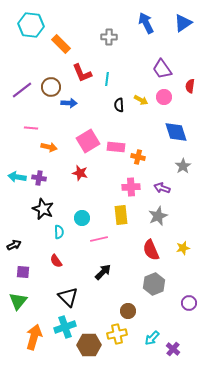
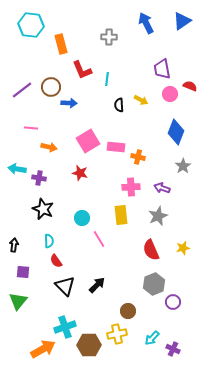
blue triangle at (183, 23): moved 1 px left, 2 px up
orange rectangle at (61, 44): rotated 30 degrees clockwise
purple trapezoid at (162, 69): rotated 25 degrees clockwise
red L-shape at (82, 73): moved 3 px up
red semicircle at (190, 86): rotated 104 degrees clockwise
pink circle at (164, 97): moved 6 px right, 3 px up
blue diamond at (176, 132): rotated 40 degrees clockwise
cyan arrow at (17, 177): moved 8 px up
cyan semicircle at (59, 232): moved 10 px left, 9 px down
pink line at (99, 239): rotated 72 degrees clockwise
black arrow at (14, 245): rotated 56 degrees counterclockwise
black arrow at (103, 272): moved 6 px left, 13 px down
black triangle at (68, 297): moved 3 px left, 11 px up
purple circle at (189, 303): moved 16 px left, 1 px up
orange arrow at (34, 337): moved 9 px right, 12 px down; rotated 45 degrees clockwise
purple cross at (173, 349): rotated 16 degrees counterclockwise
